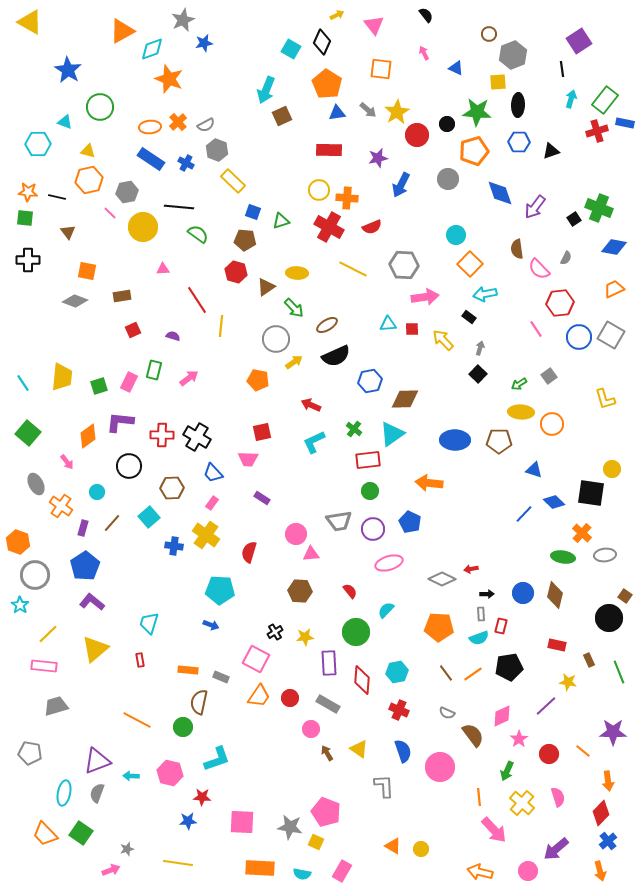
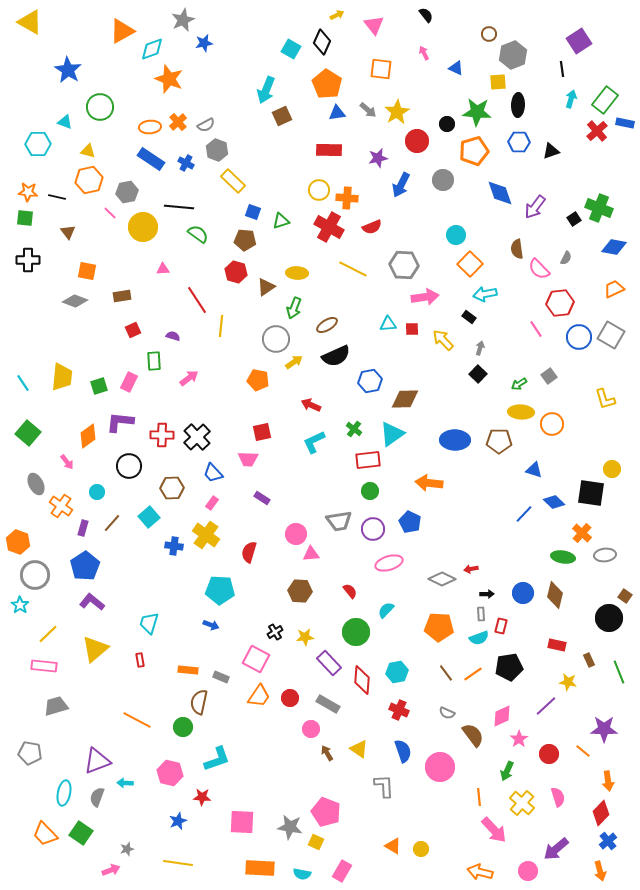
red cross at (597, 131): rotated 25 degrees counterclockwise
red circle at (417, 135): moved 6 px down
gray circle at (448, 179): moved 5 px left, 1 px down
green arrow at (294, 308): rotated 65 degrees clockwise
green rectangle at (154, 370): moved 9 px up; rotated 18 degrees counterclockwise
black cross at (197, 437): rotated 16 degrees clockwise
purple rectangle at (329, 663): rotated 40 degrees counterclockwise
purple star at (613, 732): moved 9 px left, 3 px up
cyan arrow at (131, 776): moved 6 px left, 7 px down
gray semicircle at (97, 793): moved 4 px down
blue star at (188, 821): moved 10 px left; rotated 18 degrees counterclockwise
